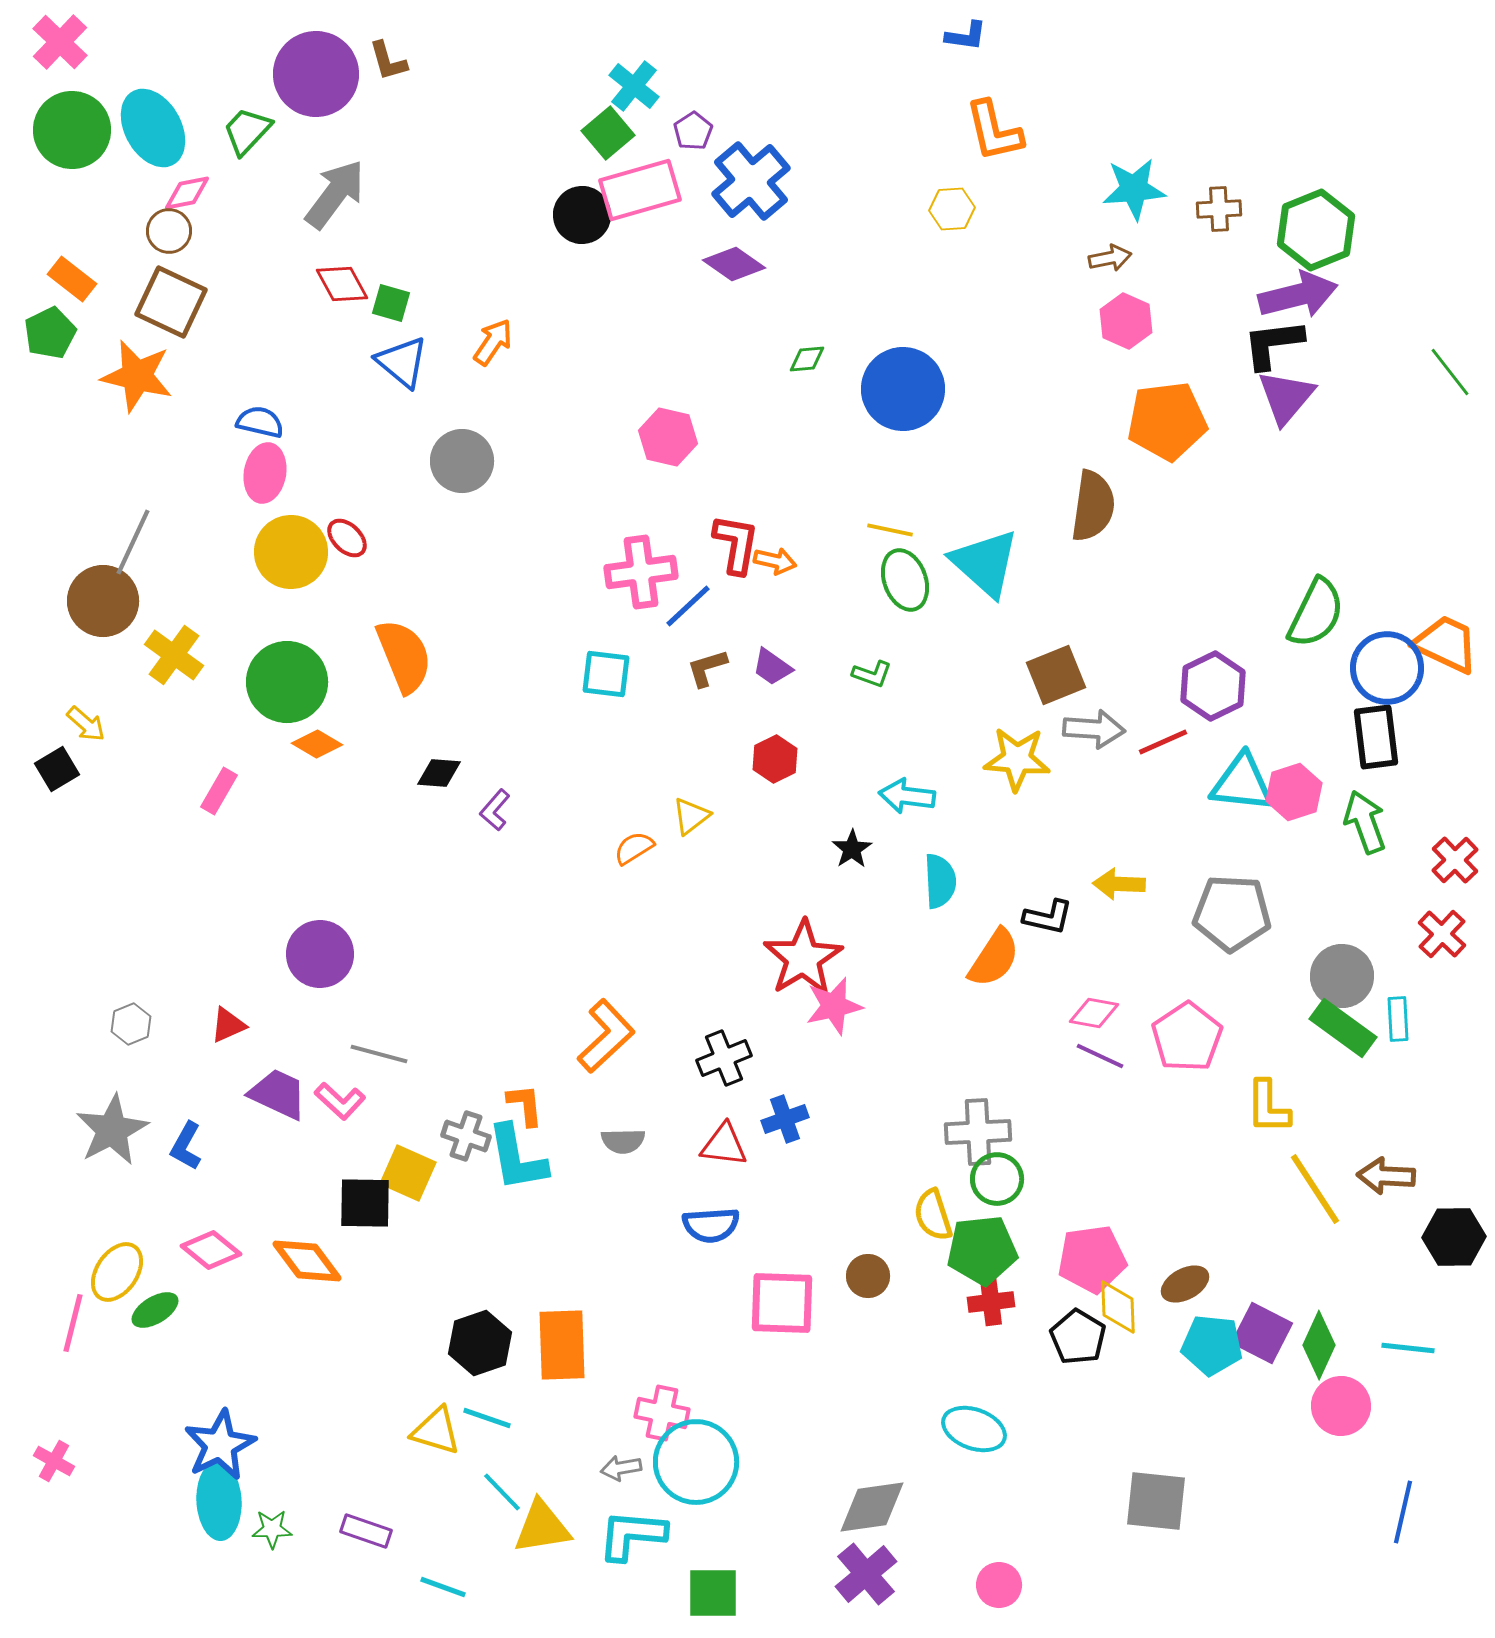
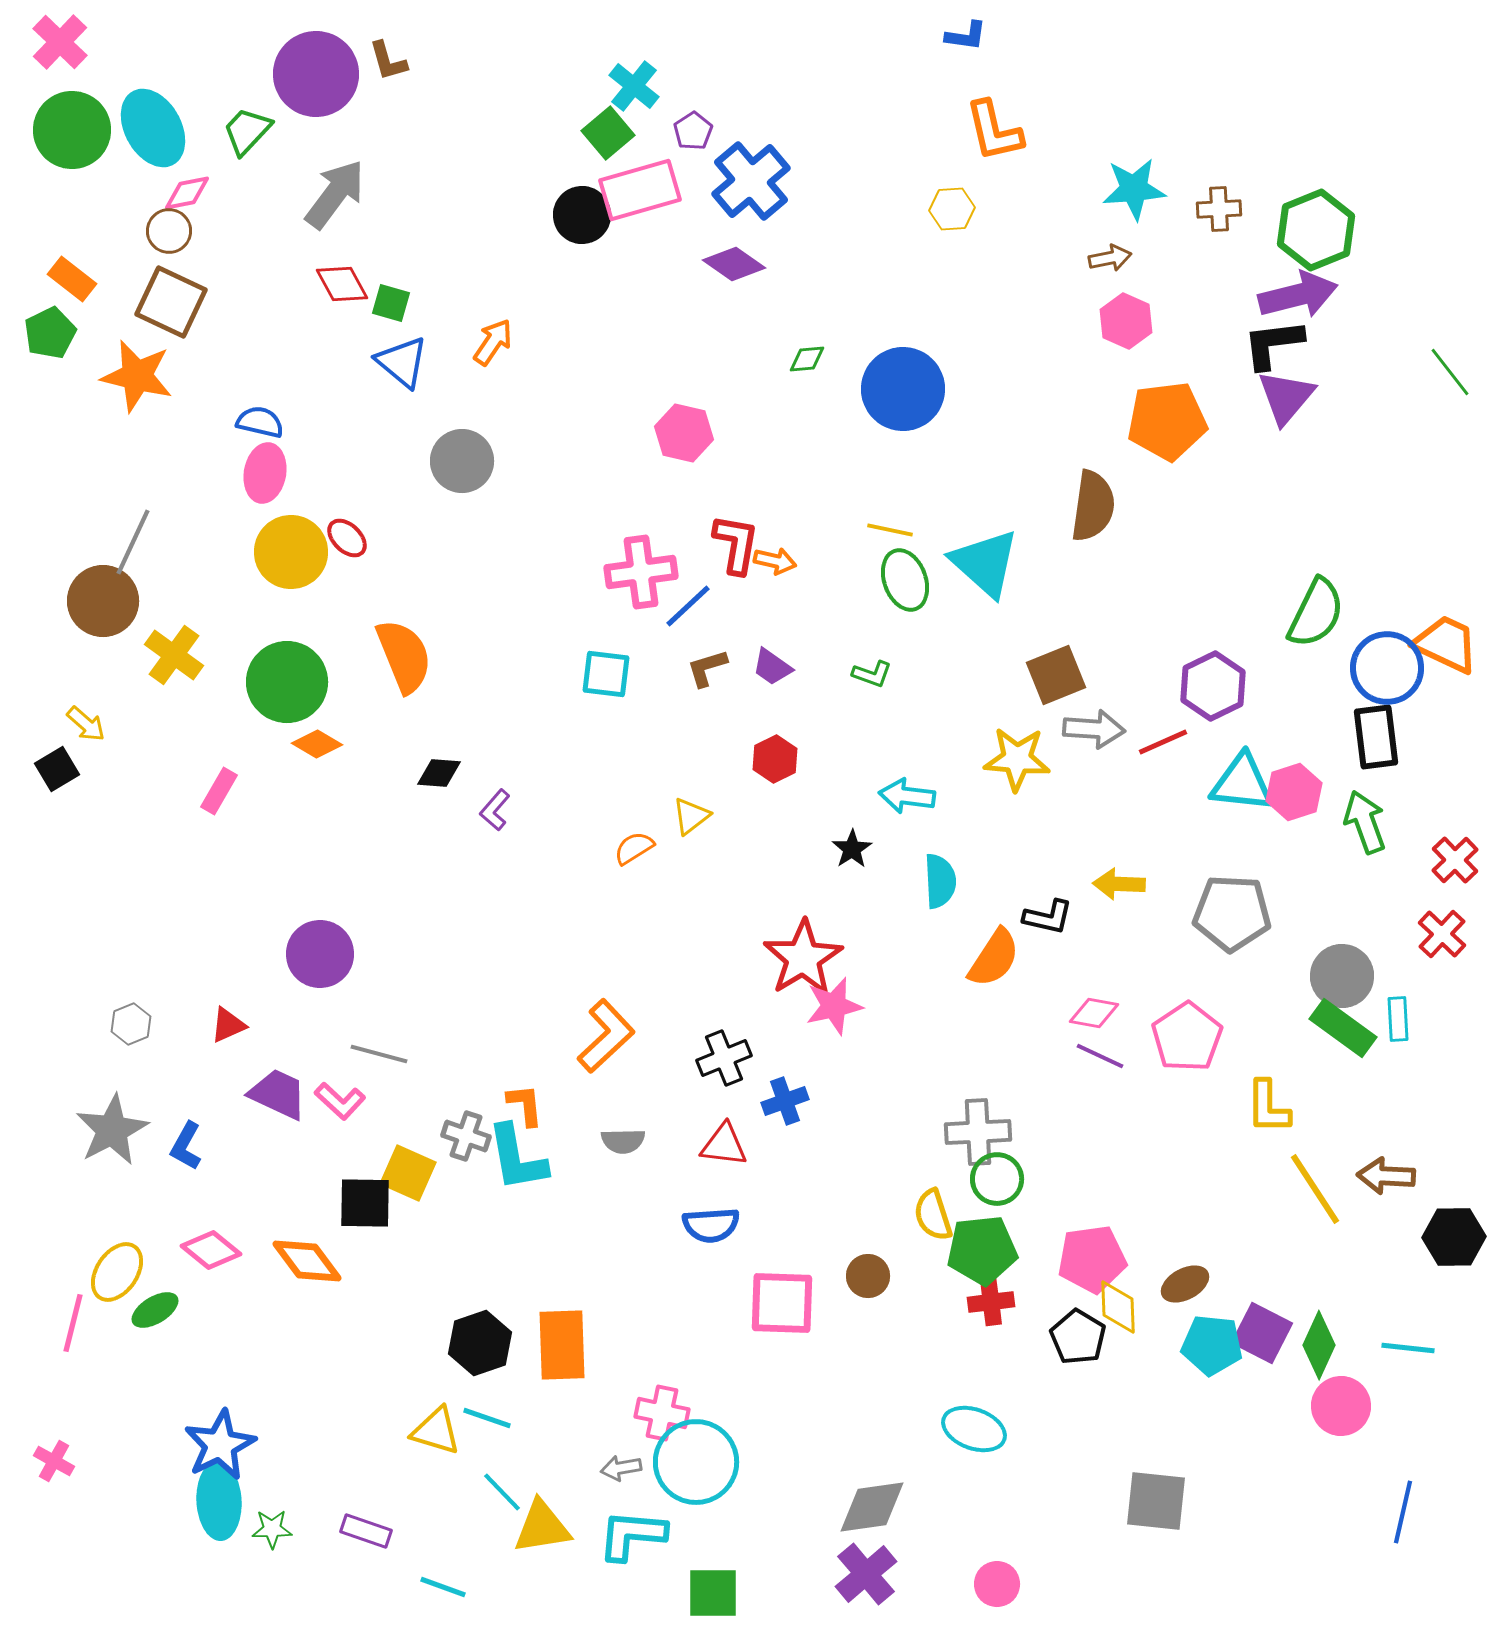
pink hexagon at (668, 437): moved 16 px right, 4 px up
blue cross at (785, 1119): moved 18 px up
pink circle at (999, 1585): moved 2 px left, 1 px up
